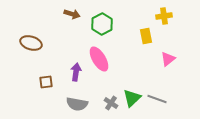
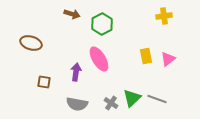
yellow rectangle: moved 20 px down
brown square: moved 2 px left; rotated 16 degrees clockwise
